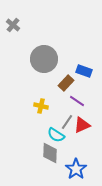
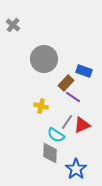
purple line: moved 4 px left, 4 px up
